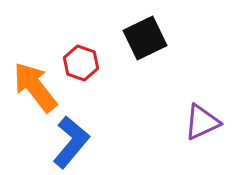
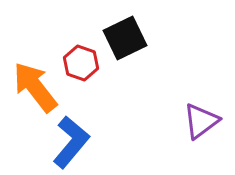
black square: moved 20 px left
purple triangle: moved 1 px left, 1 px up; rotated 12 degrees counterclockwise
